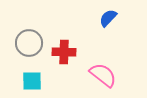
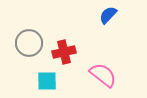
blue semicircle: moved 3 px up
red cross: rotated 15 degrees counterclockwise
cyan square: moved 15 px right
